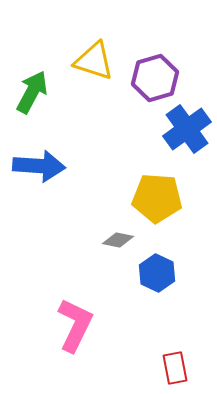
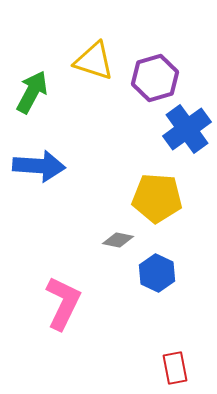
pink L-shape: moved 12 px left, 22 px up
